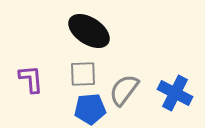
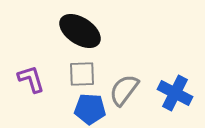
black ellipse: moved 9 px left
gray square: moved 1 px left
purple L-shape: rotated 12 degrees counterclockwise
blue pentagon: rotated 8 degrees clockwise
